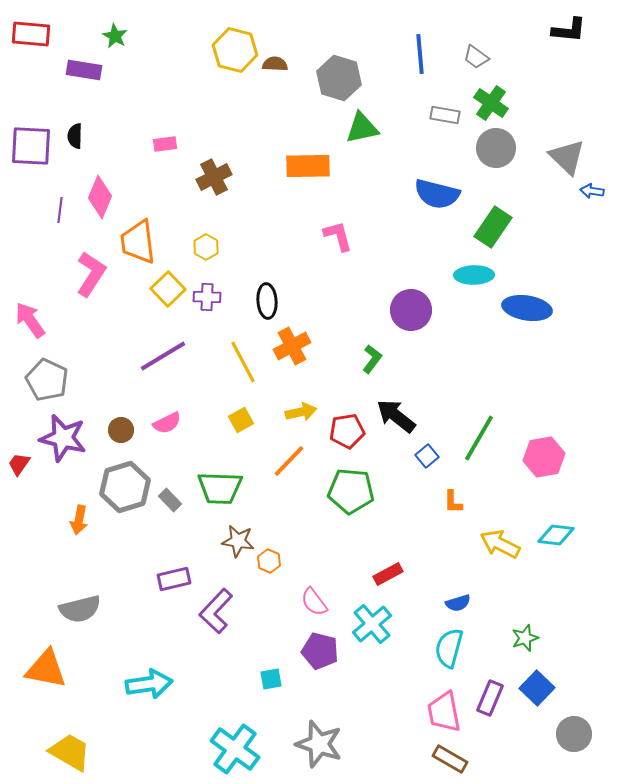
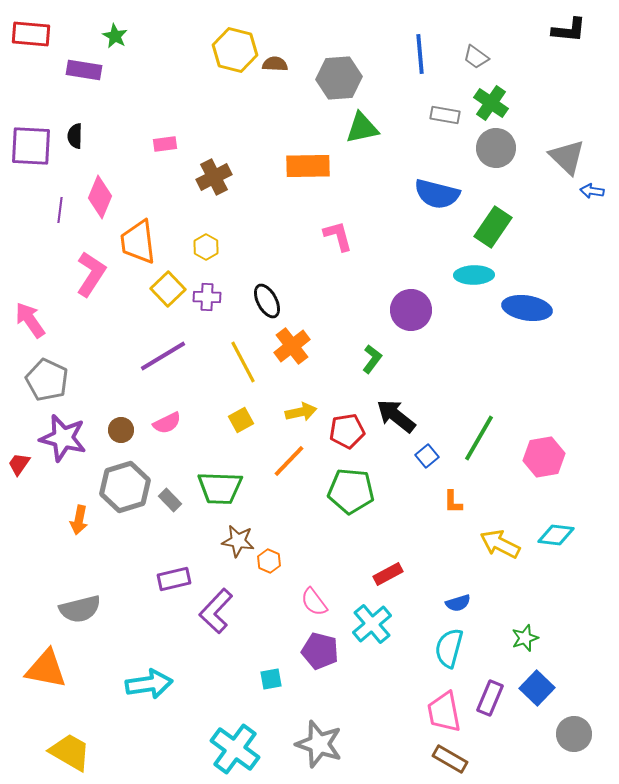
gray hexagon at (339, 78): rotated 21 degrees counterclockwise
black ellipse at (267, 301): rotated 24 degrees counterclockwise
orange cross at (292, 346): rotated 9 degrees counterclockwise
